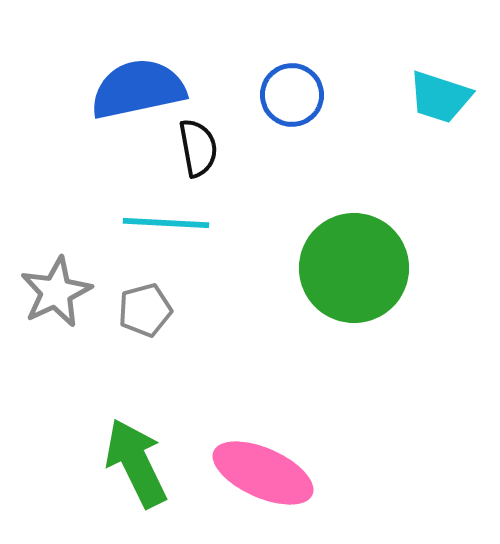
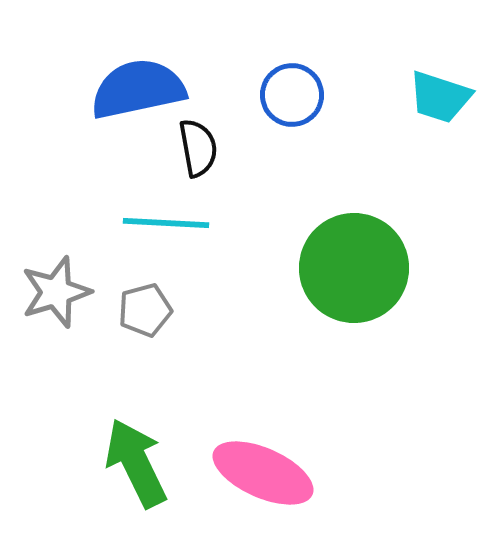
gray star: rotated 8 degrees clockwise
